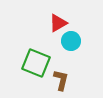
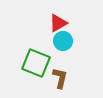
cyan circle: moved 8 px left
brown L-shape: moved 1 px left, 2 px up
